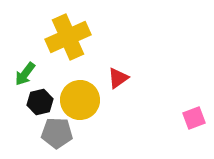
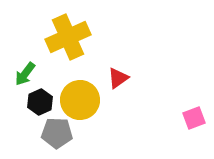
black hexagon: rotated 10 degrees counterclockwise
